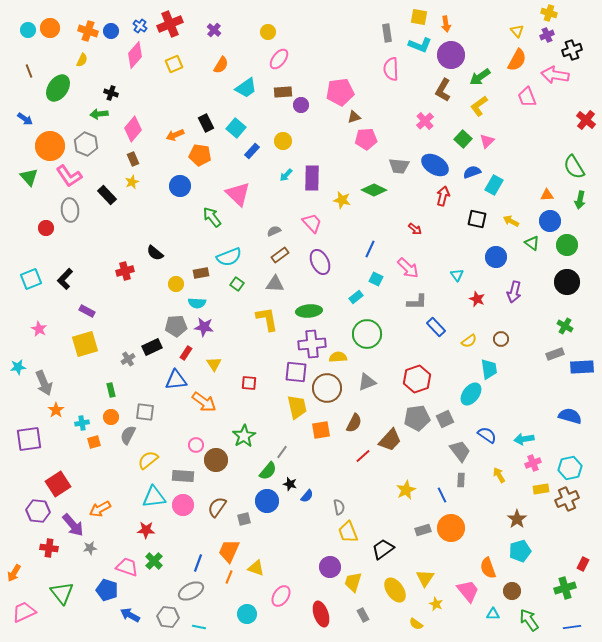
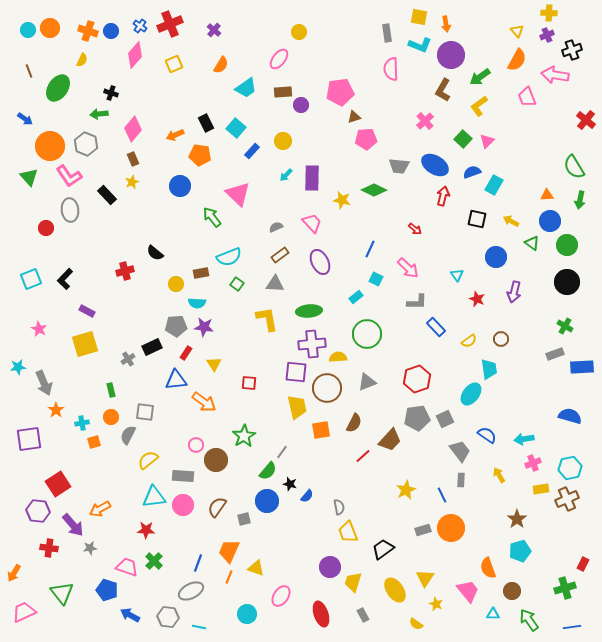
yellow cross at (549, 13): rotated 14 degrees counterclockwise
yellow circle at (268, 32): moved 31 px right
gray semicircle at (274, 231): moved 2 px right, 4 px up
